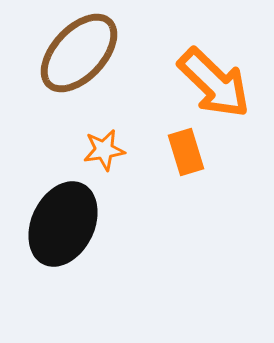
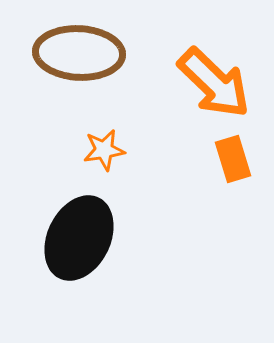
brown ellipse: rotated 50 degrees clockwise
orange rectangle: moved 47 px right, 7 px down
black ellipse: moved 16 px right, 14 px down
